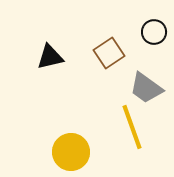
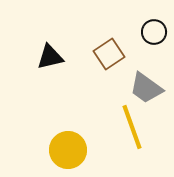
brown square: moved 1 px down
yellow circle: moved 3 px left, 2 px up
